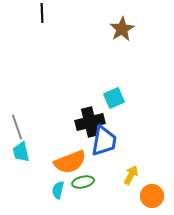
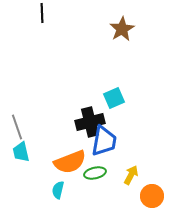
green ellipse: moved 12 px right, 9 px up
